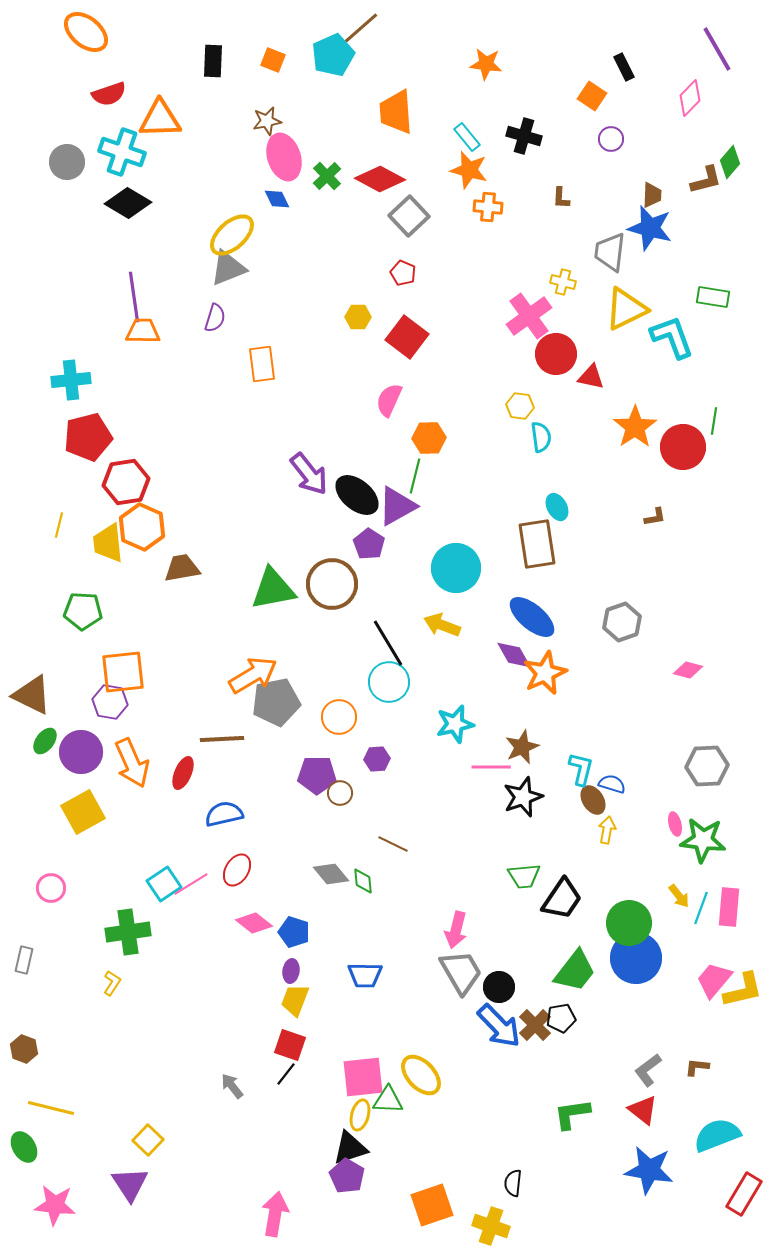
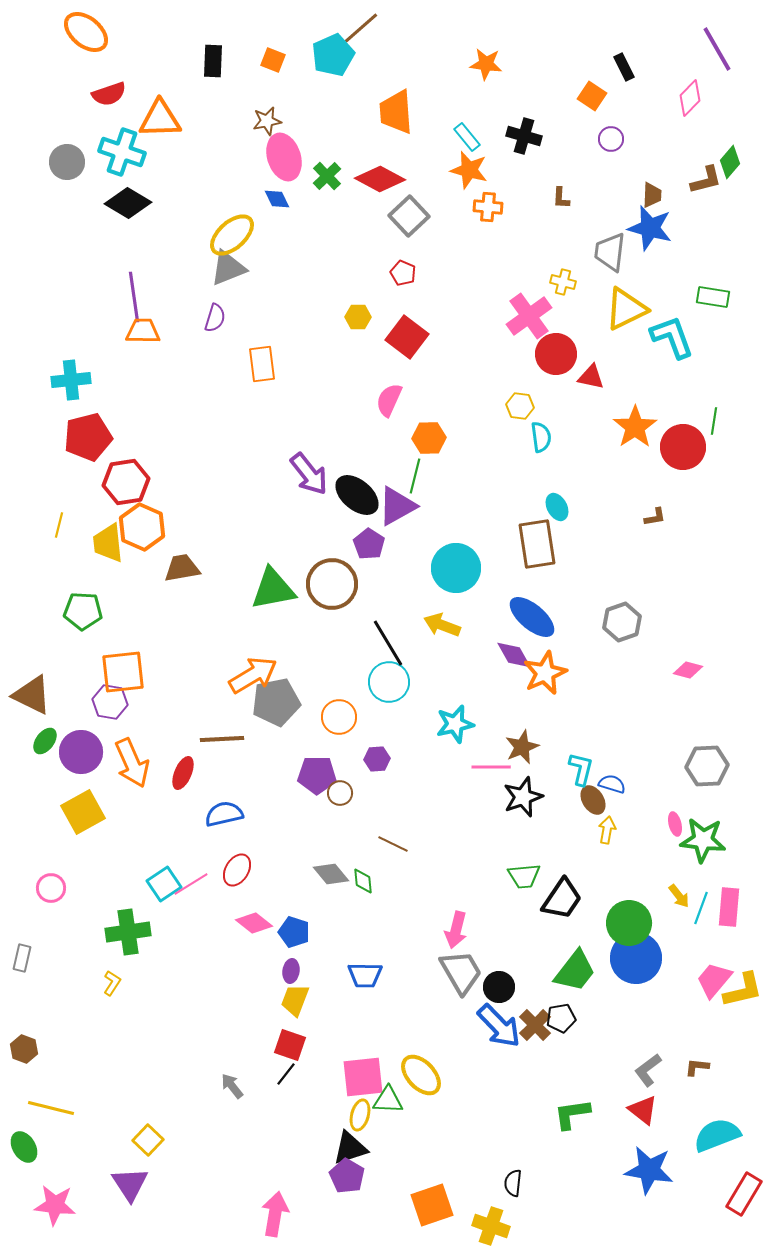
gray rectangle at (24, 960): moved 2 px left, 2 px up
